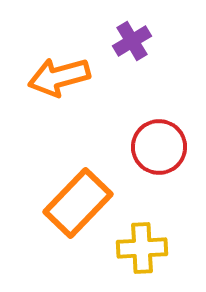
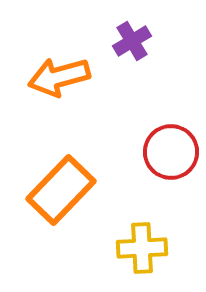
red circle: moved 12 px right, 5 px down
orange rectangle: moved 17 px left, 13 px up
